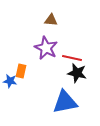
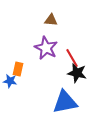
red line: rotated 48 degrees clockwise
orange rectangle: moved 3 px left, 2 px up
